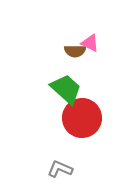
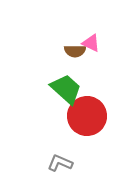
pink triangle: moved 1 px right
red circle: moved 5 px right, 2 px up
gray L-shape: moved 6 px up
